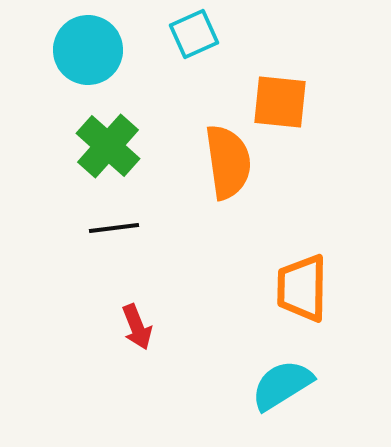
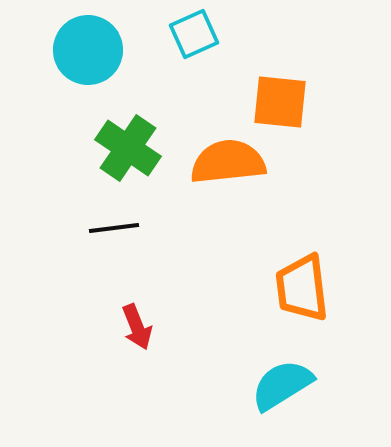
green cross: moved 20 px right, 2 px down; rotated 8 degrees counterclockwise
orange semicircle: rotated 88 degrees counterclockwise
orange trapezoid: rotated 8 degrees counterclockwise
